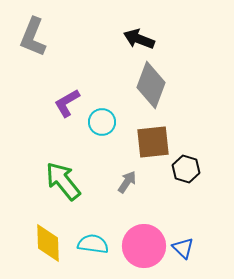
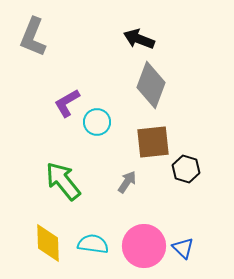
cyan circle: moved 5 px left
